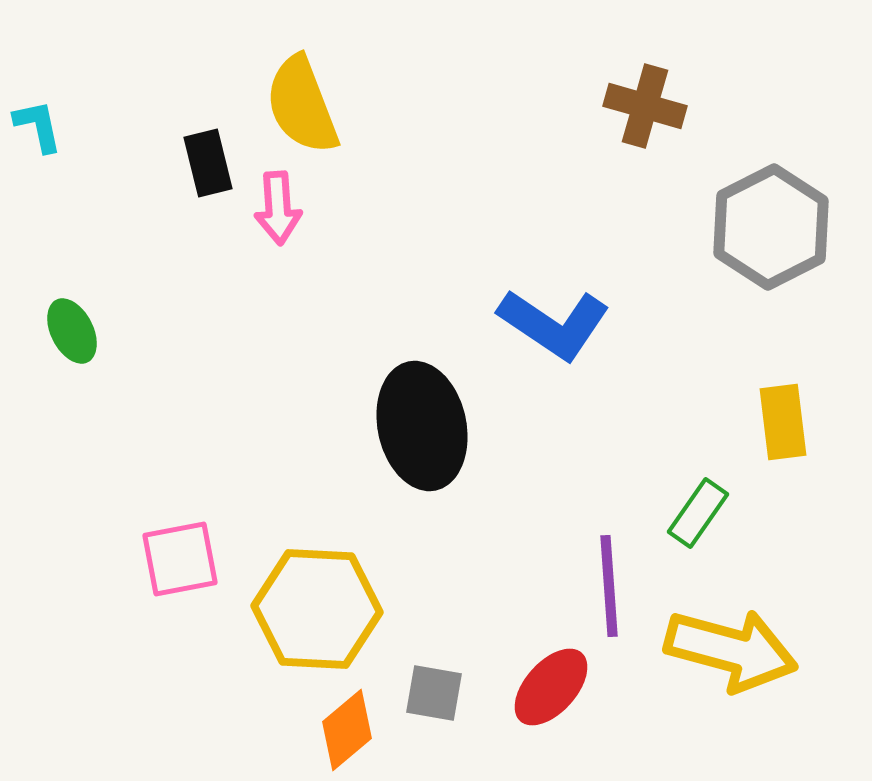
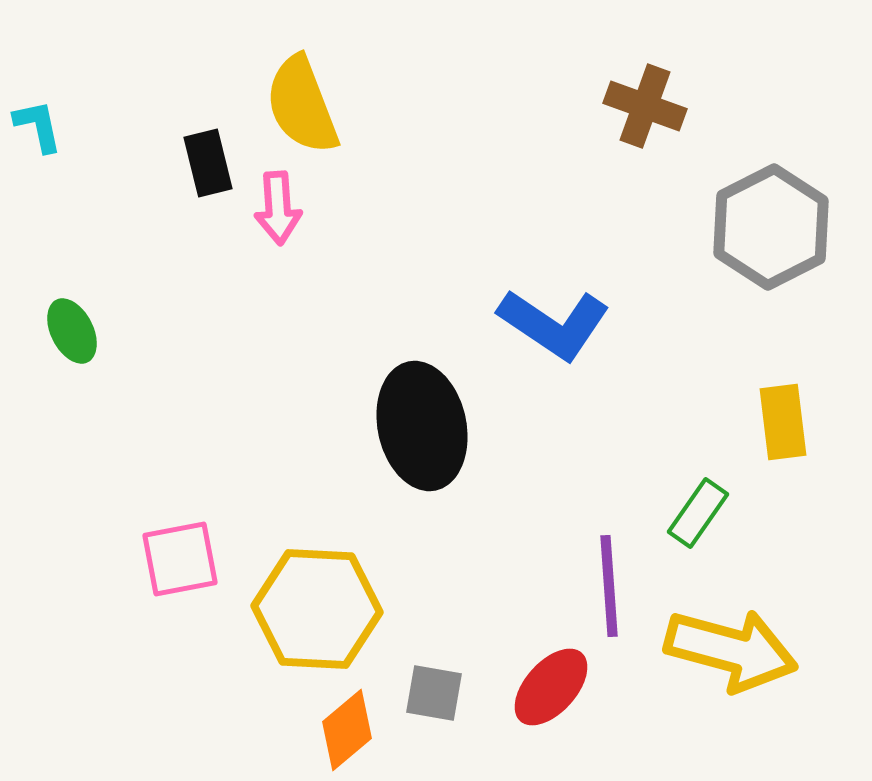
brown cross: rotated 4 degrees clockwise
